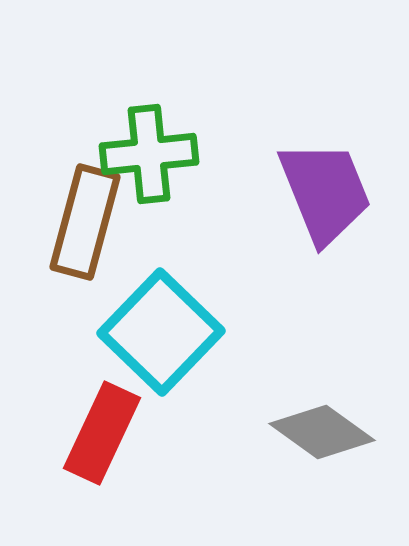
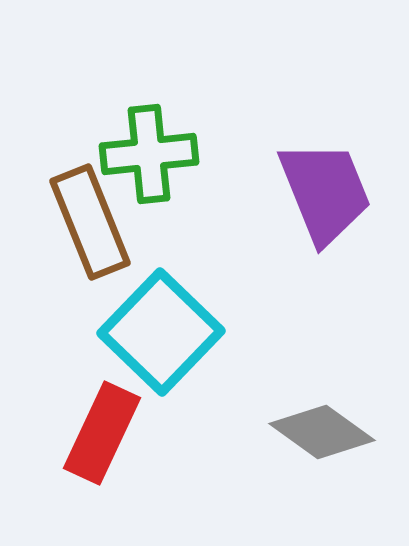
brown rectangle: moved 5 px right; rotated 37 degrees counterclockwise
